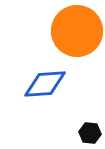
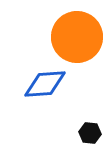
orange circle: moved 6 px down
